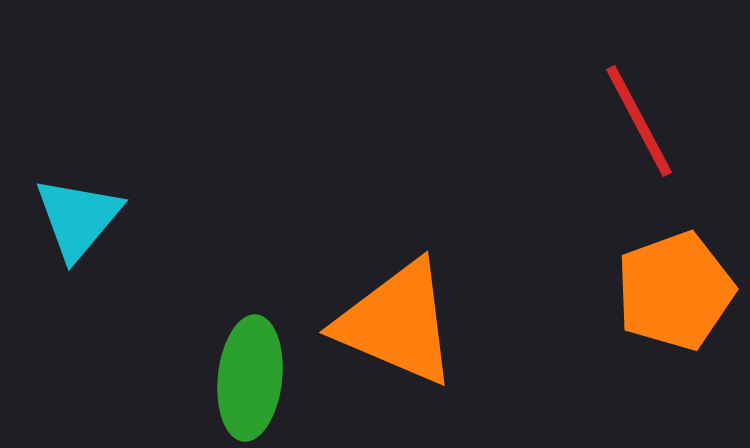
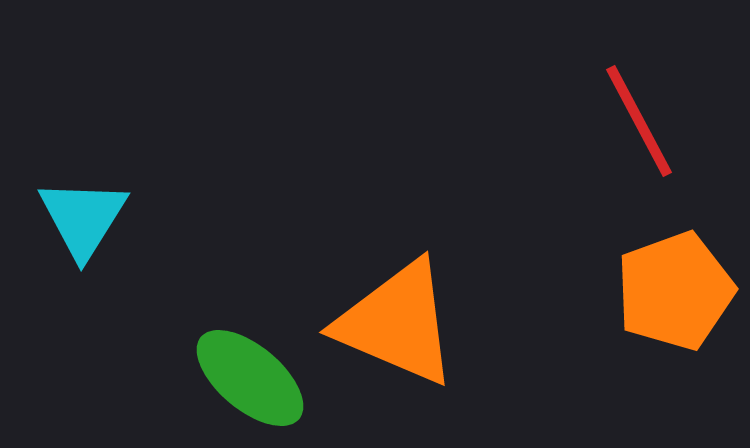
cyan triangle: moved 5 px right; rotated 8 degrees counterclockwise
green ellipse: rotated 56 degrees counterclockwise
